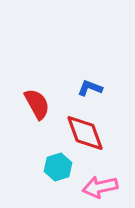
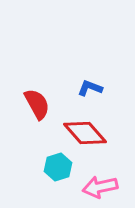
red diamond: rotated 21 degrees counterclockwise
